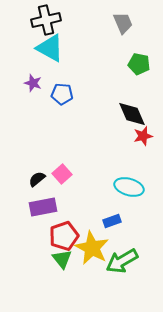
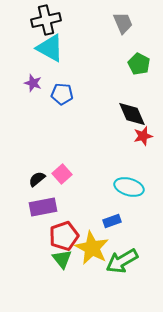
green pentagon: rotated 15 degrees clockwise
